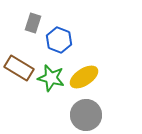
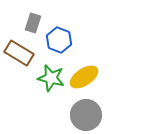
brown rectangle: moved 15 px up
